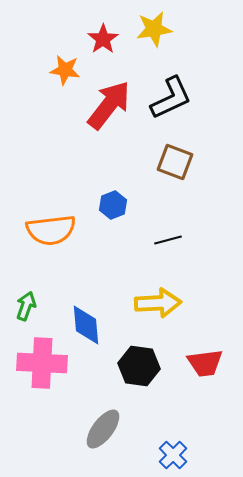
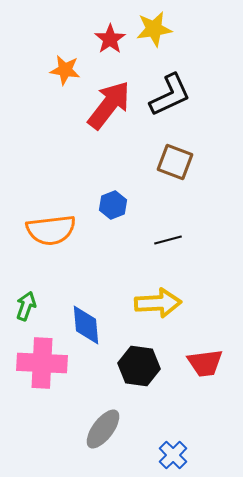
red star: moved 7 px right
black L-shape: moved 1 px left, 3 px up
